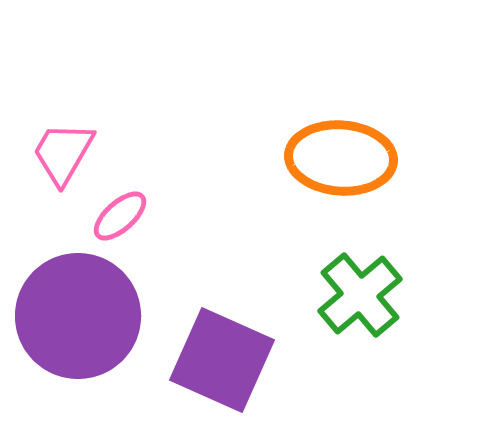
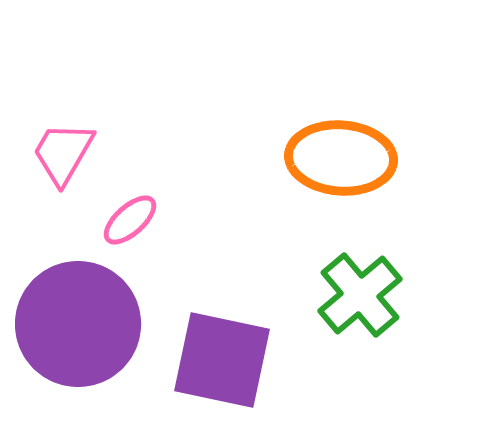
pink ellipse: moved 10 px right, 4 px down
purple circle: moved 8 px down
purple square: rotated 12 degrees counterclockwise
